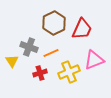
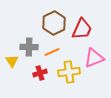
gray cross: rotated 18 degrees counterclockwise
orange line: moved 1 px right, 1 px up
pink triangle: moved 2 px up
yellow cross: rotated 15 degrees clockwise
